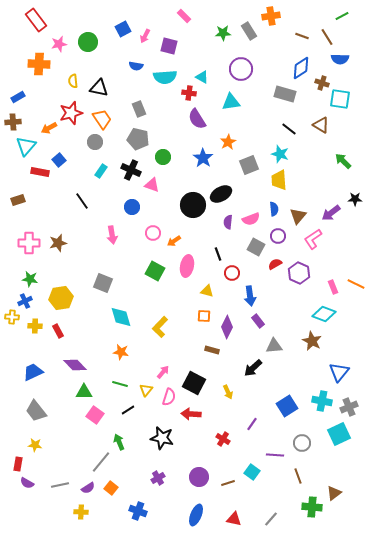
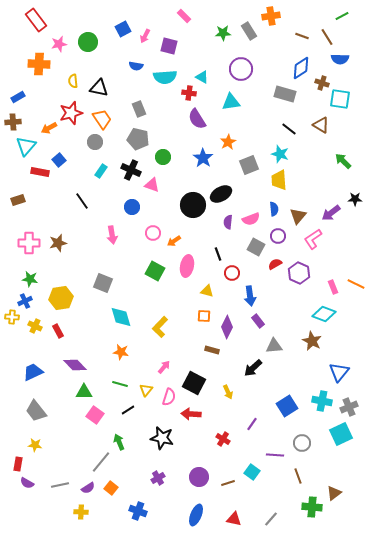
yellow cross at (35, 326): rotated 24 degrees clockwise
pink arrow at (163, 372): moved 1 px right, 5 px up
cyan square at (339, 434): moved 2 px right
